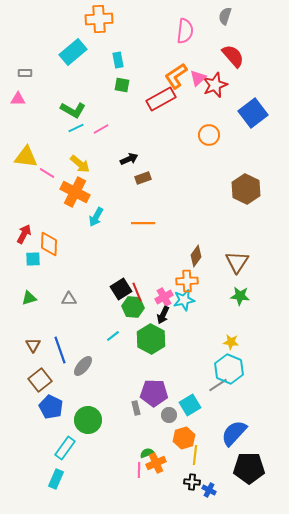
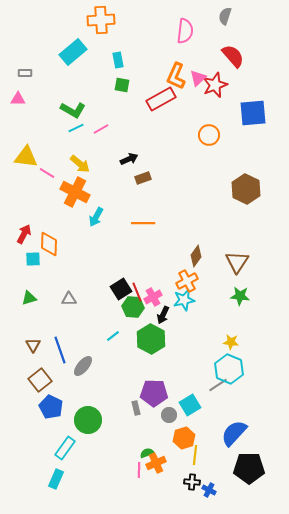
orange cross at (99, 19): moved 2 px right, 1 px down
orange L-shape at (176, 76): rotated 32 degrees counterclockwise
blue square at (253, 113): rotated 32 degrees clockwise
orange cross at (187, 281): rotated 25 degrees counterclockwise
pink cross at (164, 297): moved 11 px left
